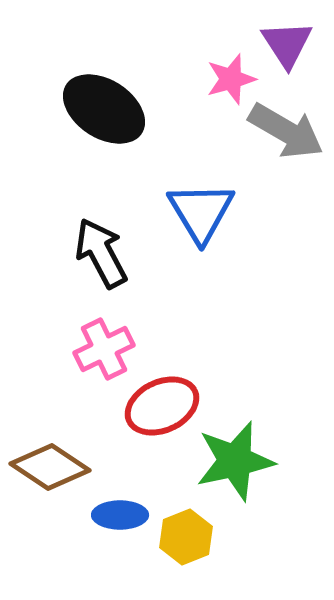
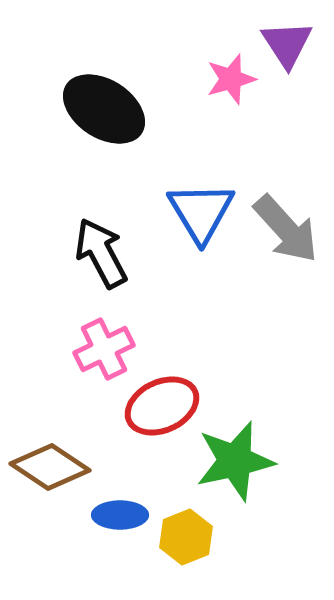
gray arrow: moved 98 px down; rotated 18 degrees clockwise
